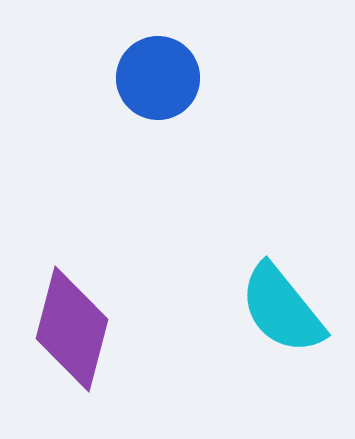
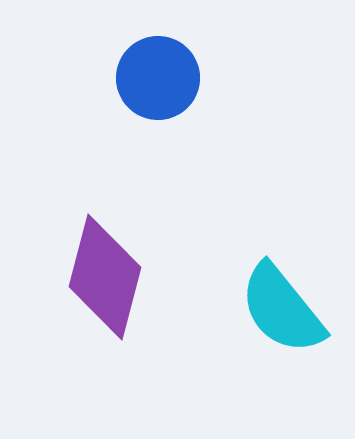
purple diamond: moved 33 px right, 52 px up
